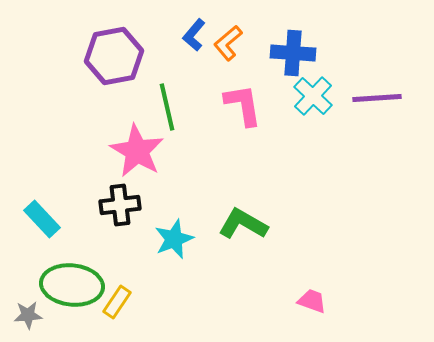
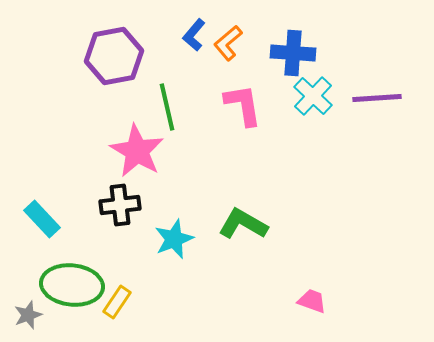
gray star: rotated 16 degrees counterclockwise
